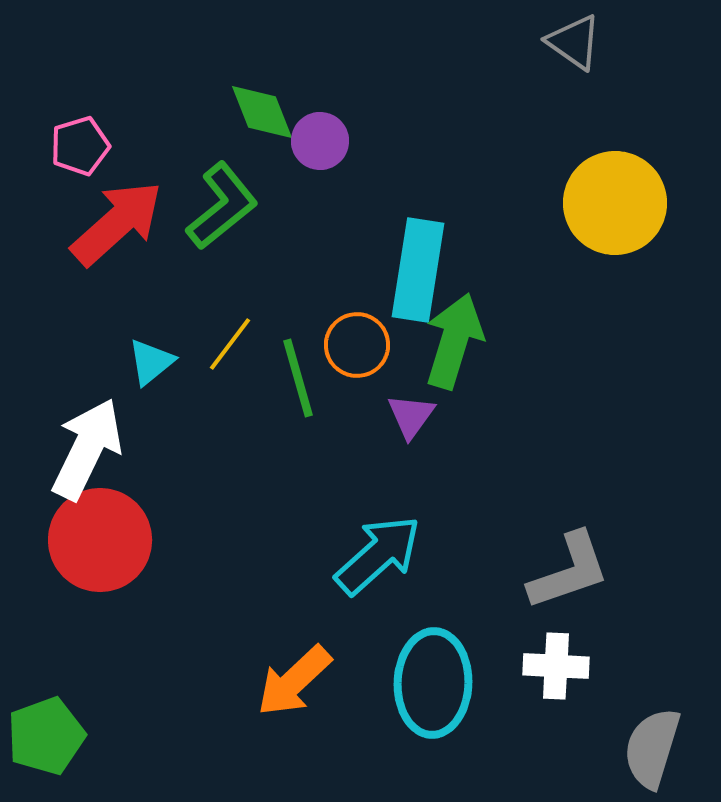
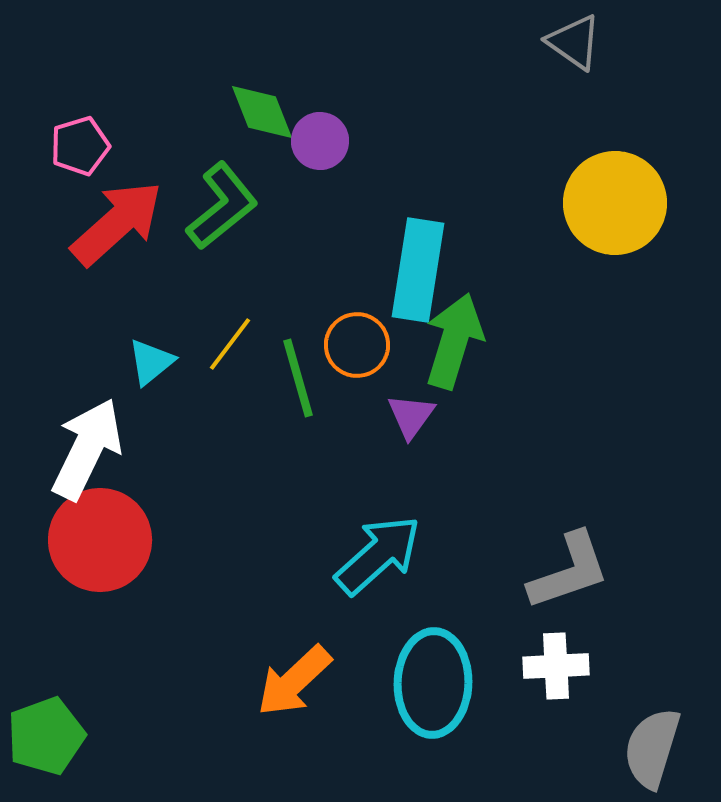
white cross: rotated 6 degrees counterclockwise
